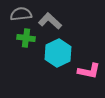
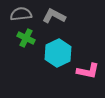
gray L-shape: moved 4 px right, 5 px up; rotated 15 degrees counterclockwise
green cross: rotated 18 degrees clockwise
pink L-shape: moved 1 px left
